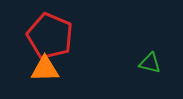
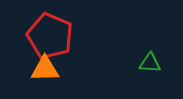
green triangle: rotated 10 degrees counterclockwise
